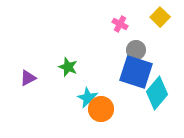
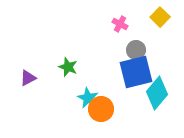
blue square: rotated 32 degrees counterclockwise
